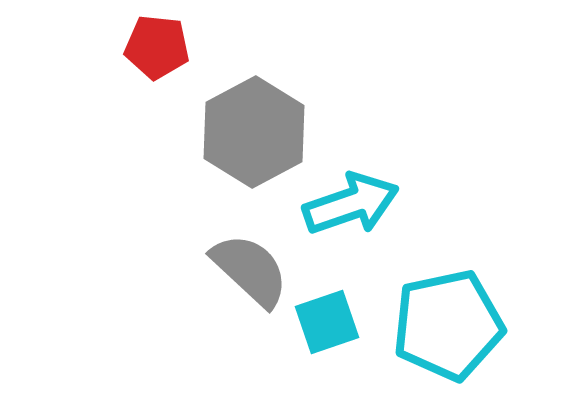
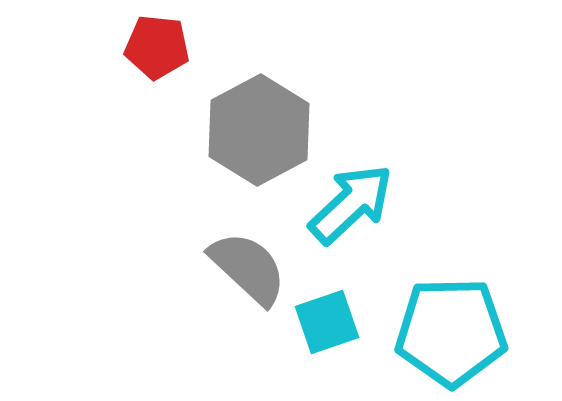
gray hexagon: moved 5 px right, 2 px up
cyan arrow: rotated 24 degrees counterclockwise
gray semicircle: moved 2 px left, 2 px up
cyan pentagon: moved 3 px right, 7 px down; rotated 11 degrees clockwise
